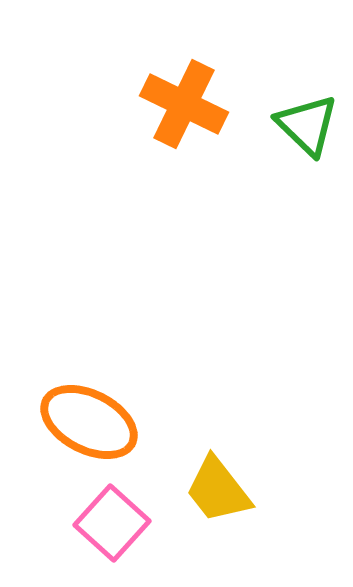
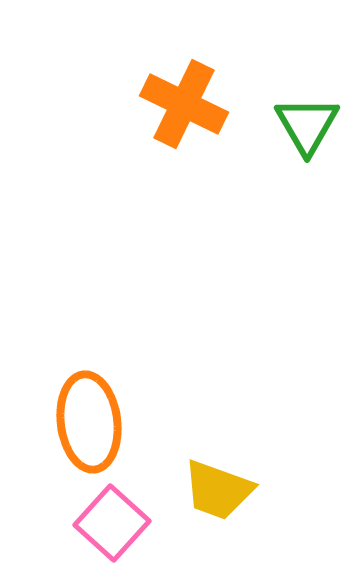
green triangle: rotated 16 degrees clockwise
orange ellipse: rotated 56 degrees clockwise
yellow trapezoid: rotated 32 degrees counterclockwise
